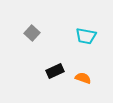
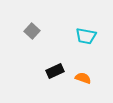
gray square: moved 2 px up
